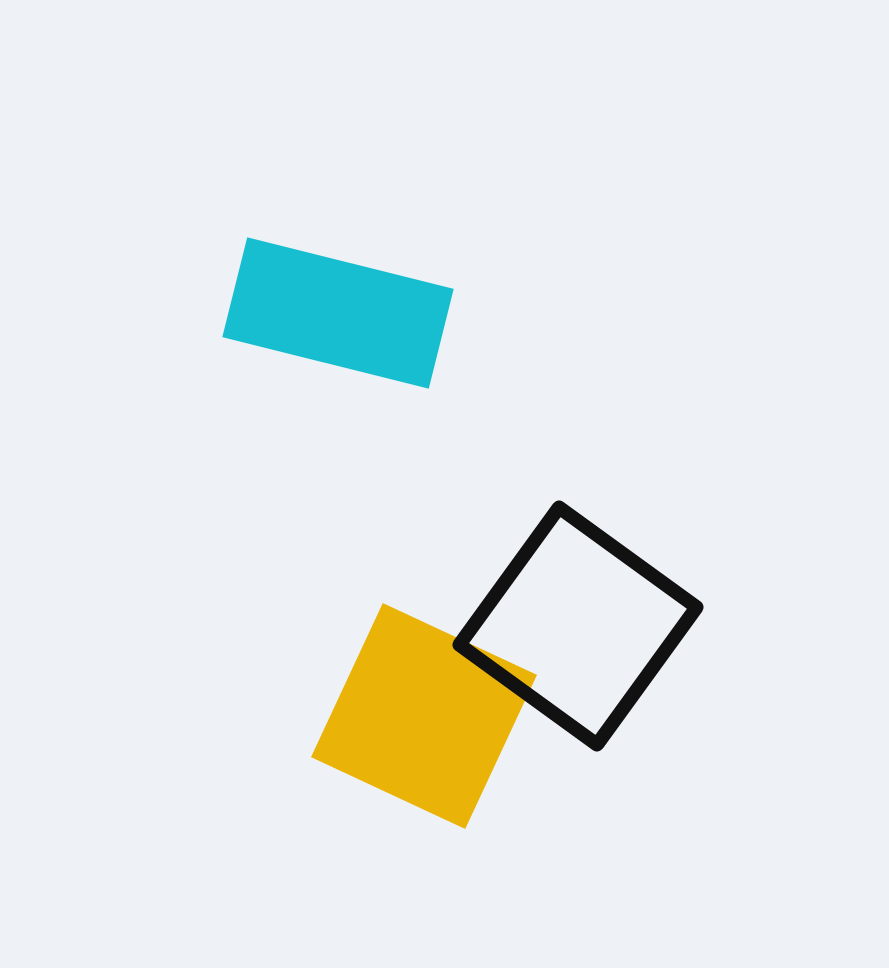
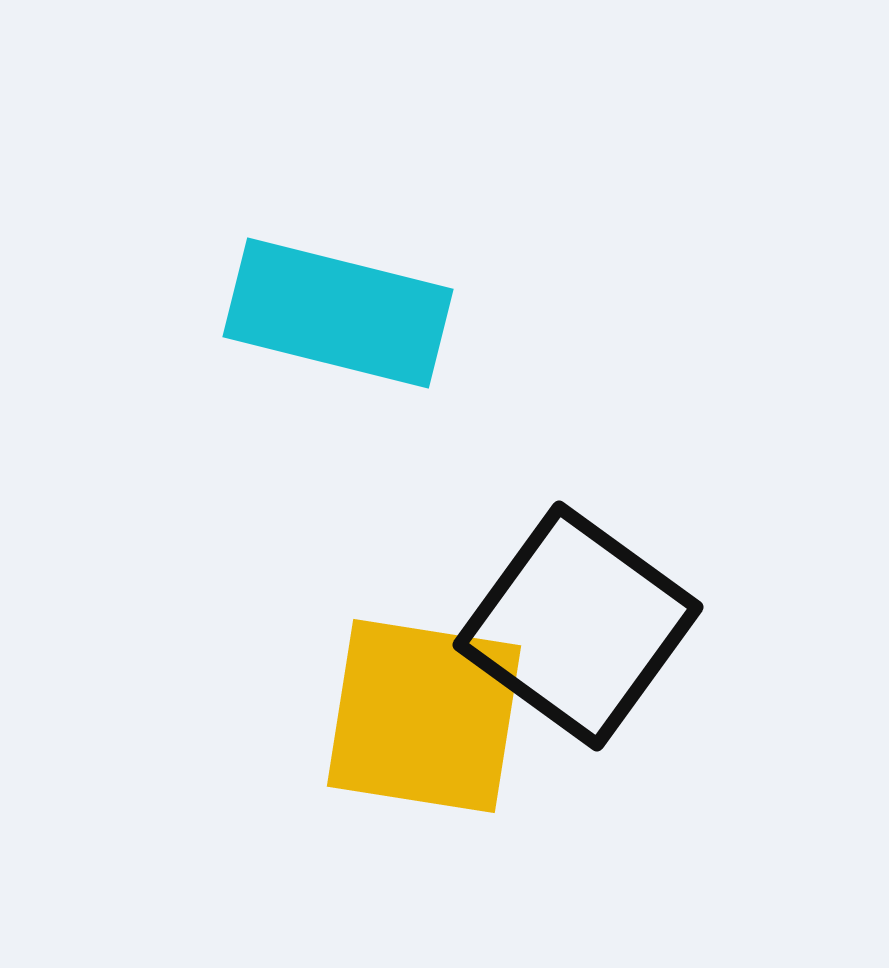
yellow square: rotated 16 degrees counterclockwise
